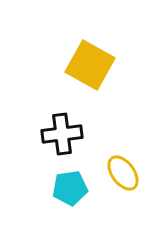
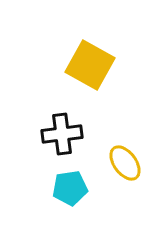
yellow ellipse: moved 2 px right, 10 px up
